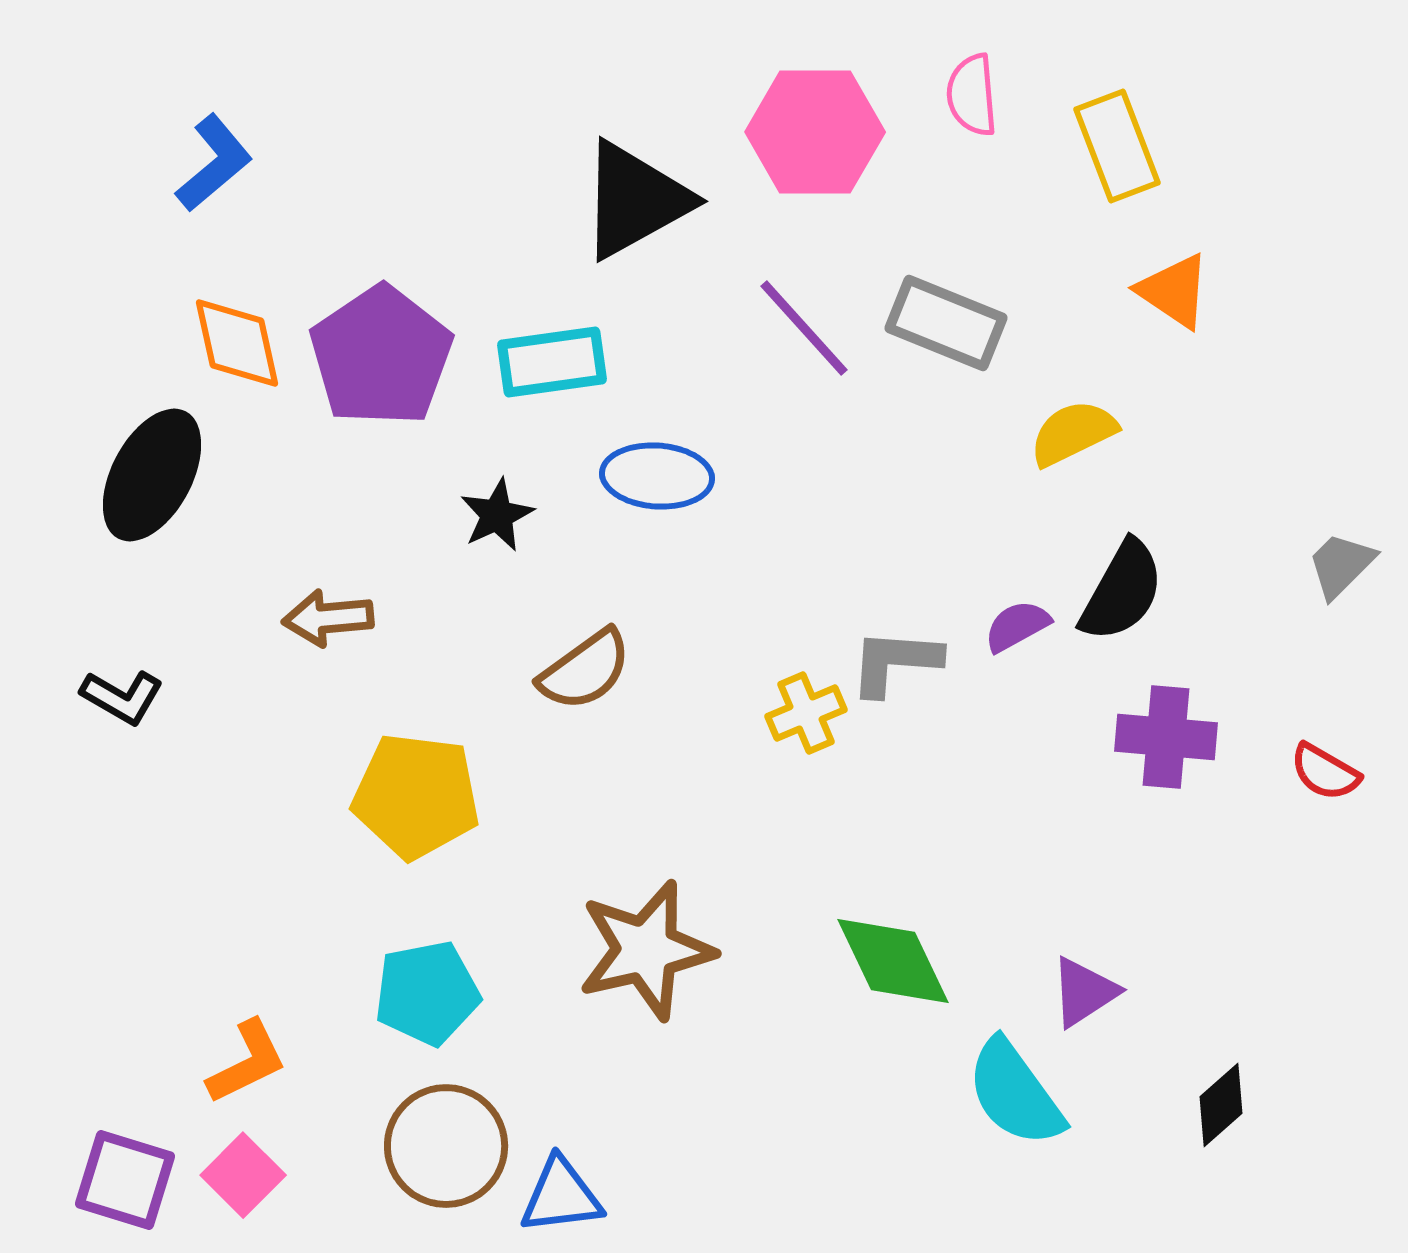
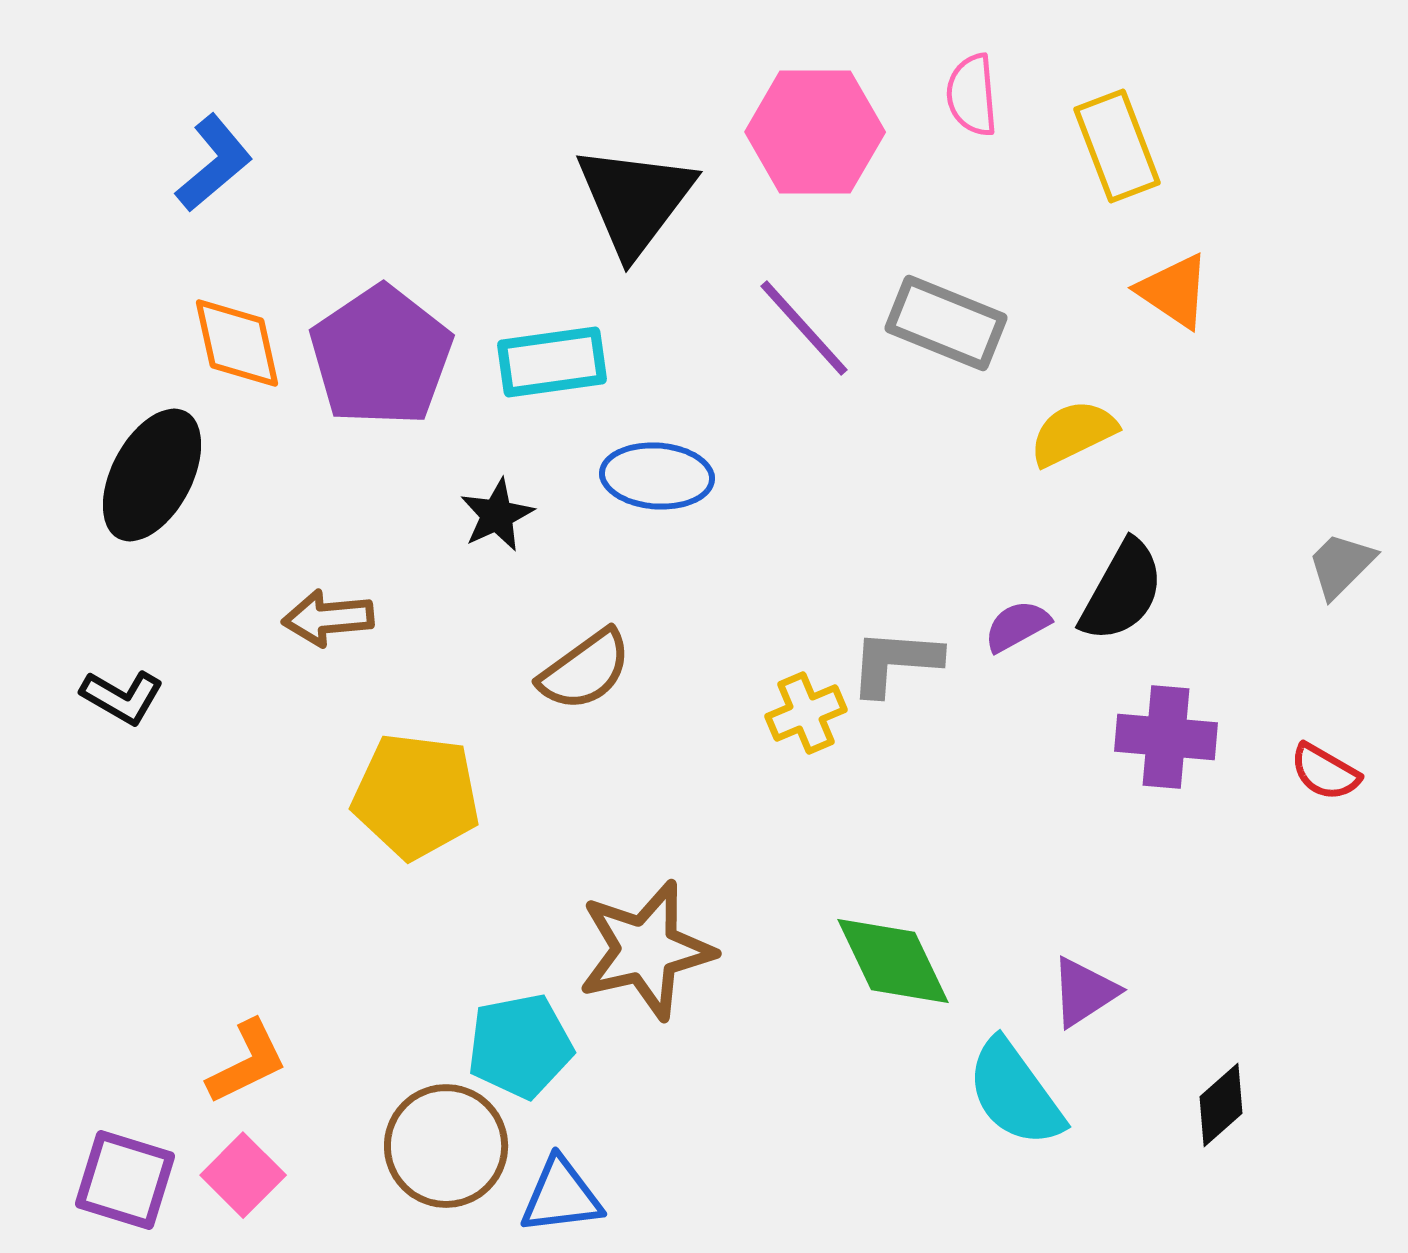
black triangle: rotated 24 degrees counterclockwise
cyan pentagon: moved 93 px right, 53 px down
